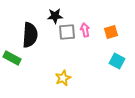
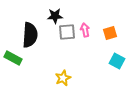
orange square: moved 1 px left, 1 px down
green rectangle: moved 1 px right
